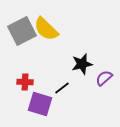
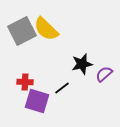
purple semicircle: moved 4 px up
purple square: moved 3 px left, 3 px up
